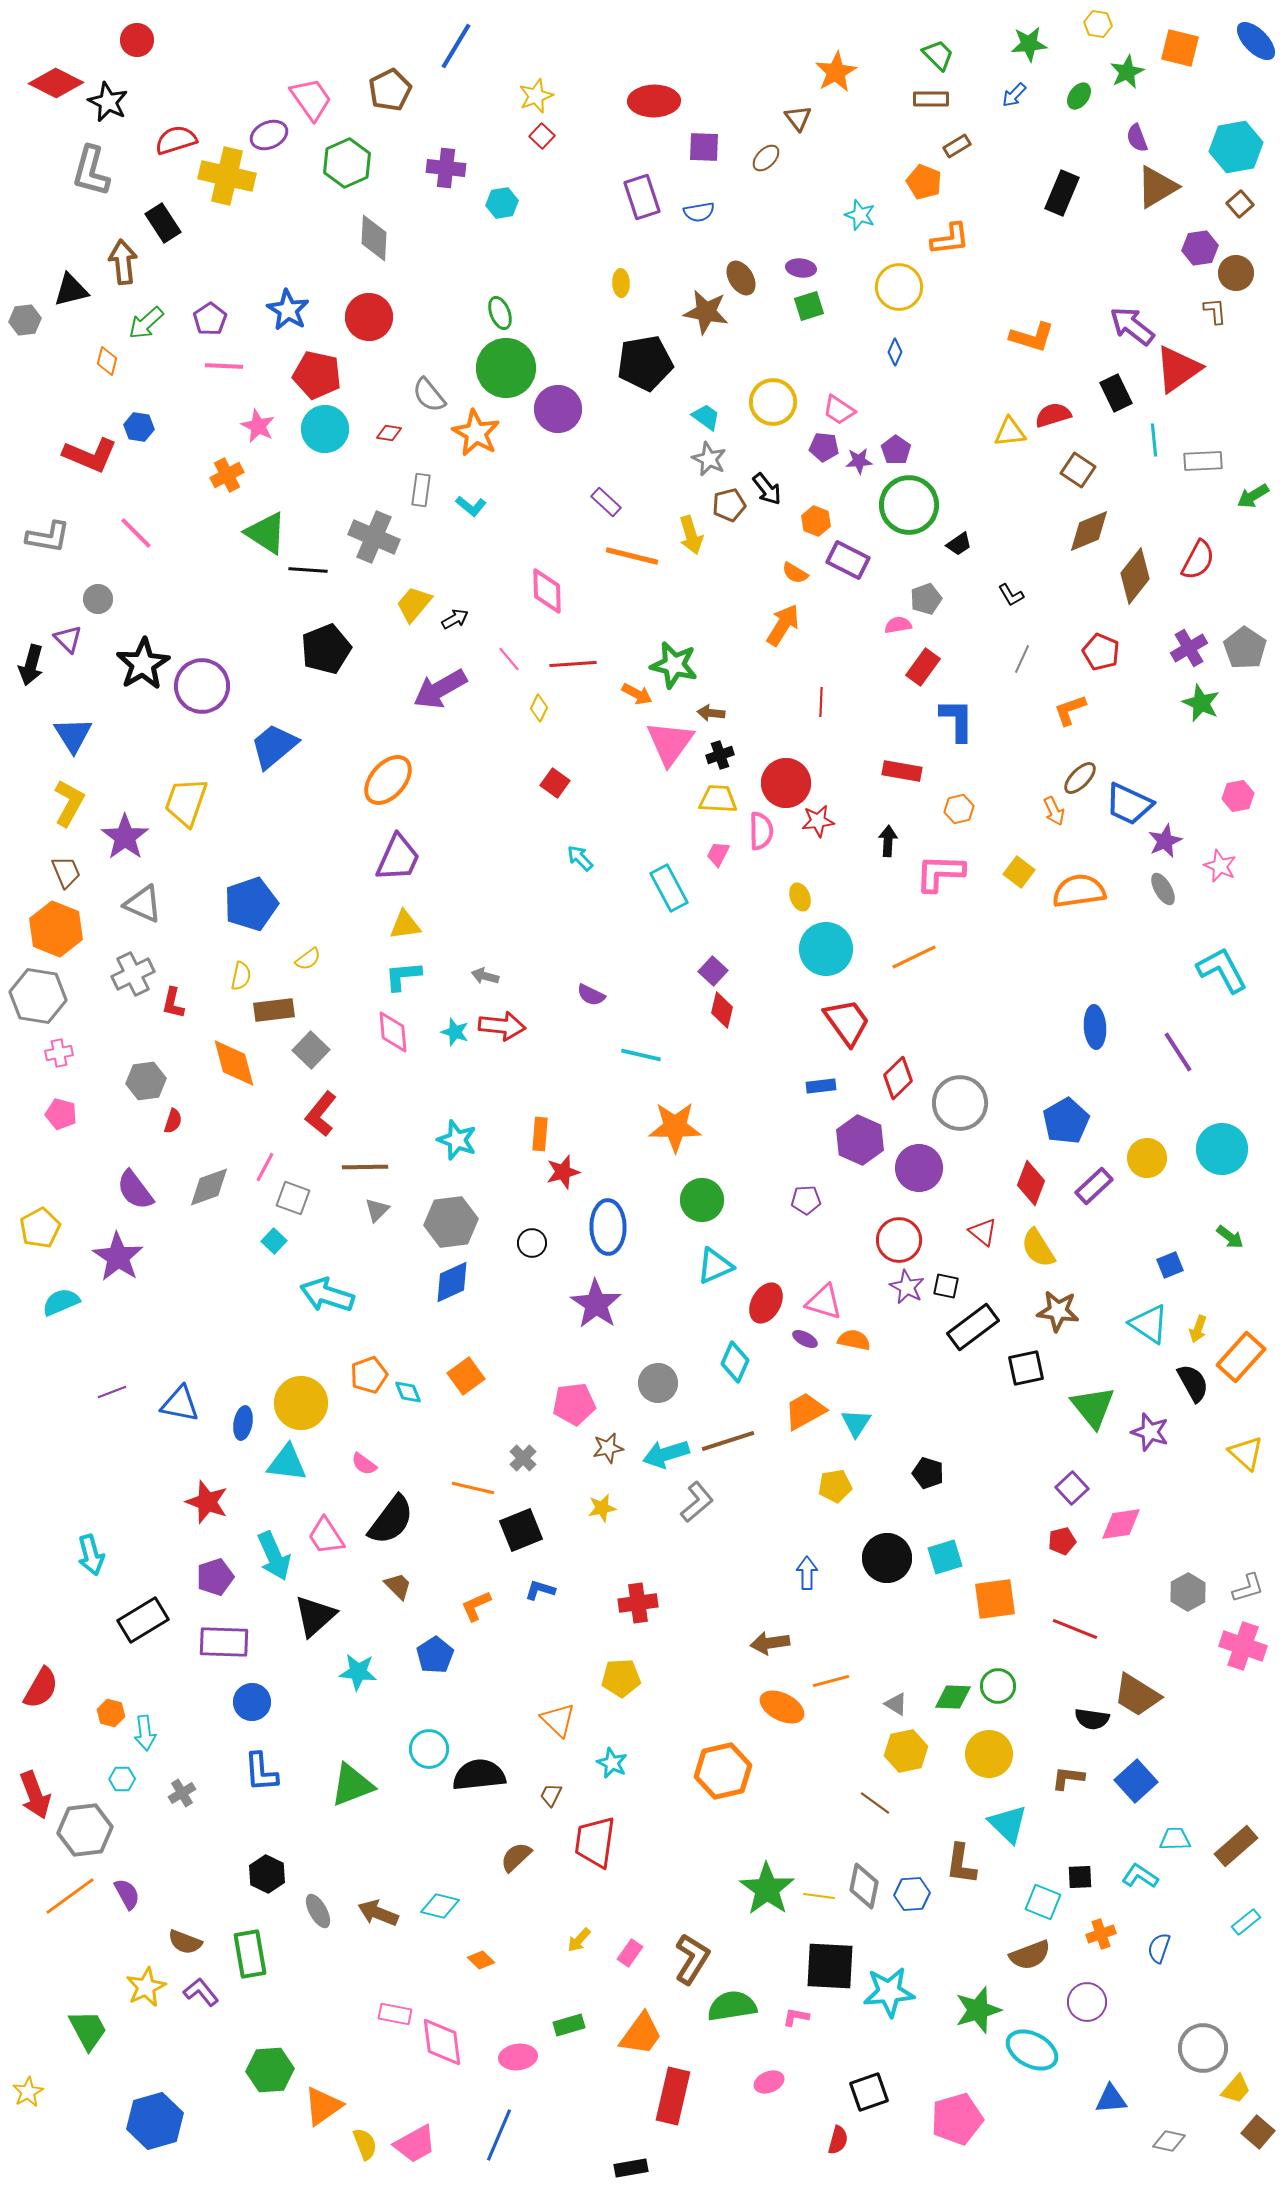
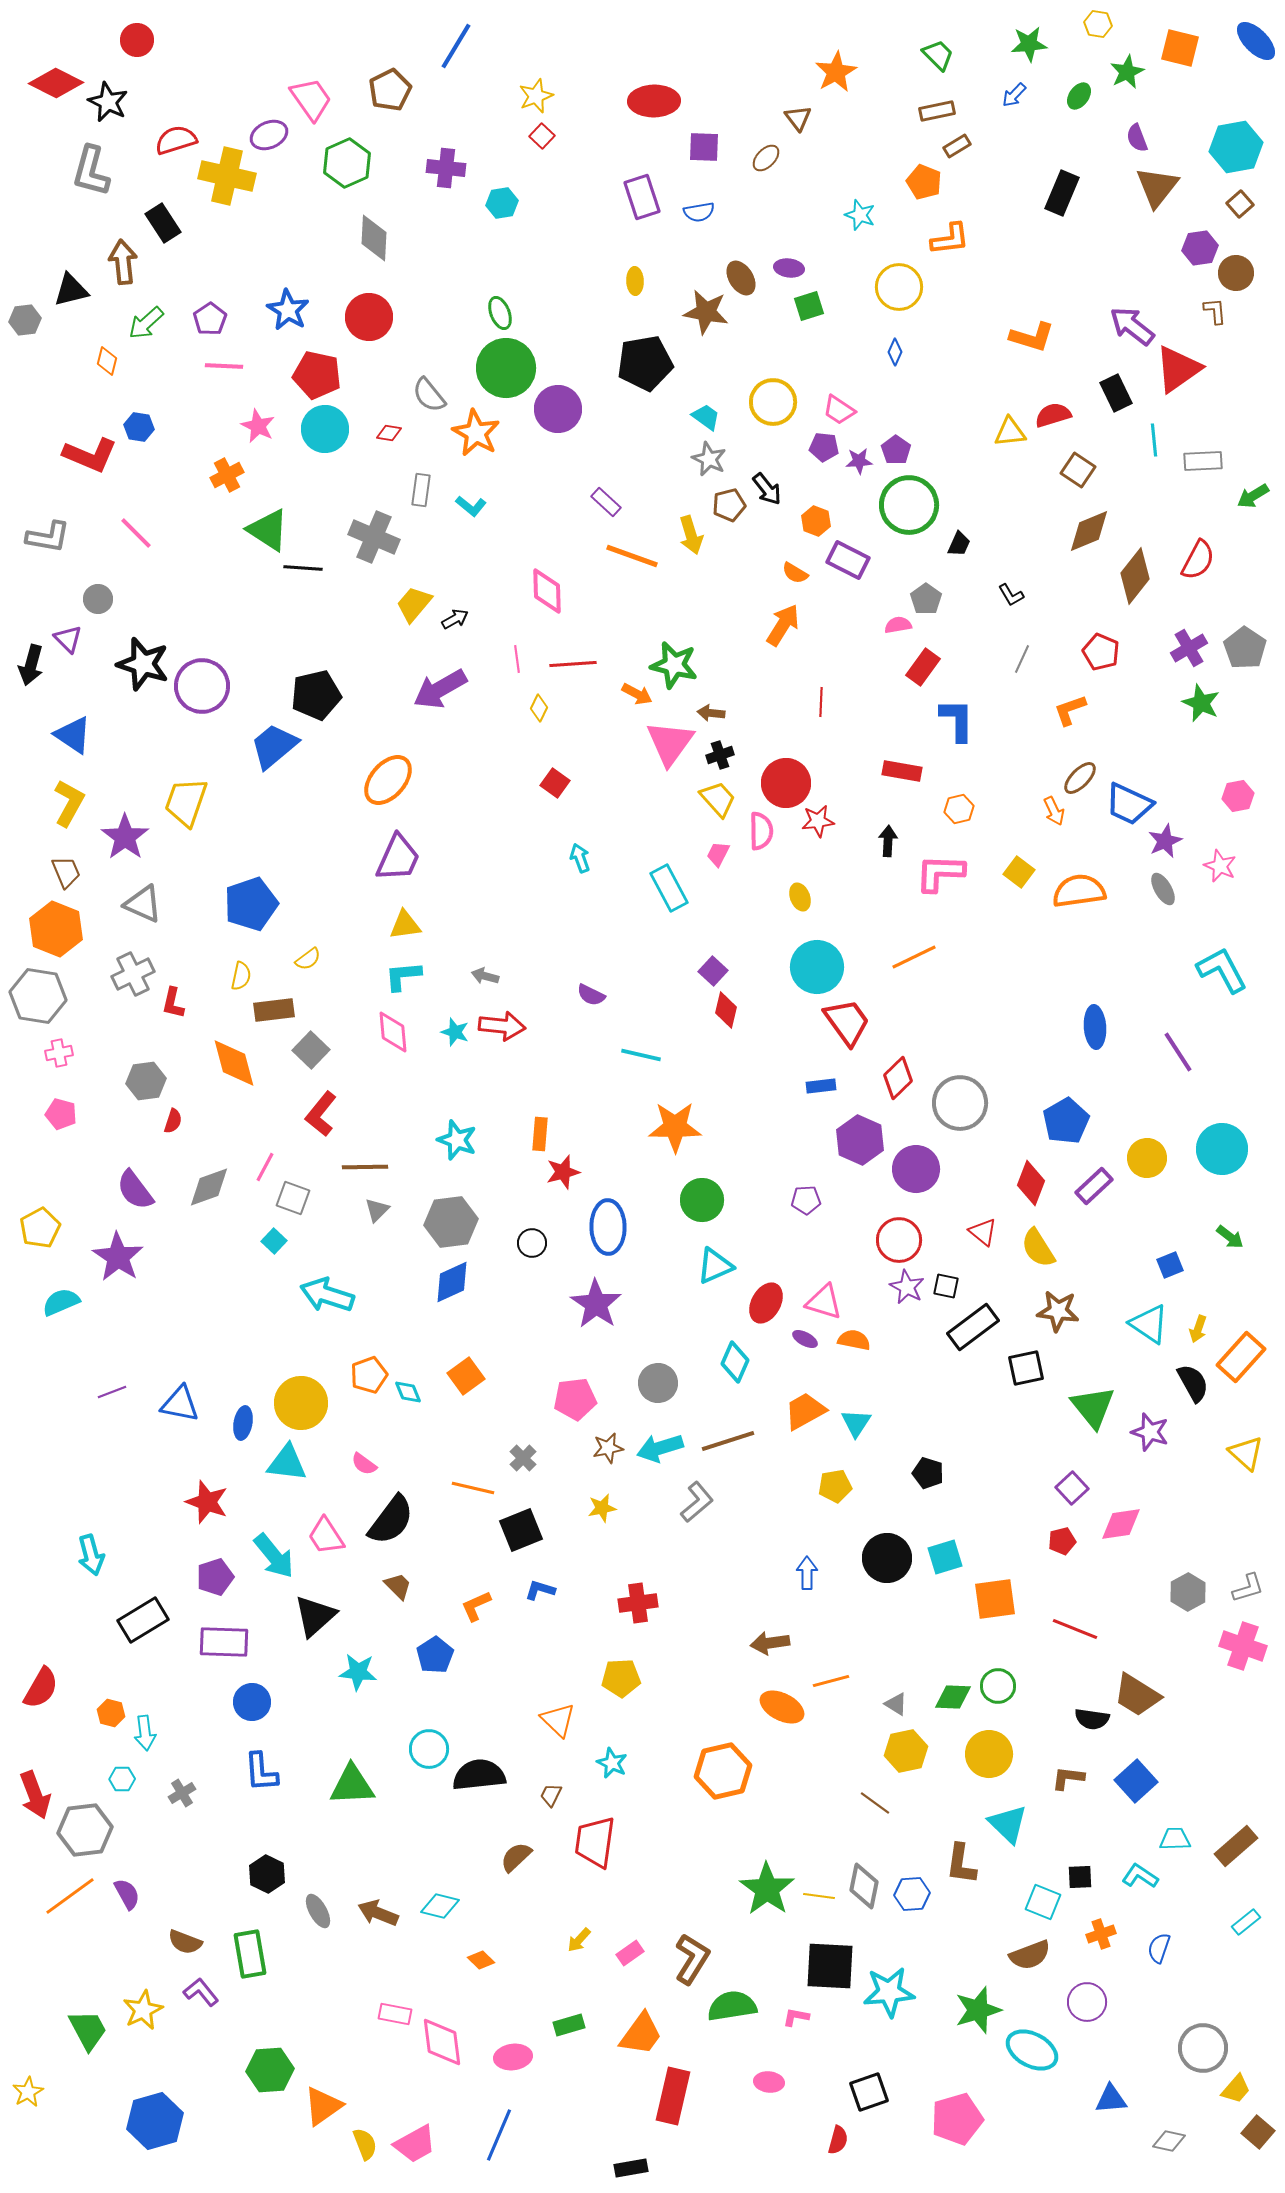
brown rectangle at (931, 99): moved 6 px right, 12 px down; rotated 12 degrees counterclockwise
brown triangle at (1157, 187): rotated 21 degrees counterclockwise
purple ellipse at (801, 268): moved 12 px left
yellow ellipse at (621, 283): moved 14 px right, 2 px up
green triangle at (266, 533): moved 2 px right, 3 px up
black trapezoid at (959, 544): rotated 32 degrees counterclockwise
orange line at (632, 556): rotated 6 degrees clockwise
black line at (308, 570): moved 5 px left, 2 px up
gray pentagon at (926, 599): rotated 16 degrees counterclockwise
black pentagon at (326, 649): moved 10 px left, 46 px down; rotated 9 degrees clockwise
pink line at (509, 659): moved 8 px right; rotated 32 degrees clockwise
black star at (143, 664): rotated 24 degrees counterclockwise
blue triangle at (73, 735): rotated 24 degrees counterclockwise
yellow trapezoid at (718, 799): rotated 45 degrees clockwise
cyan arrow at (580, 858): rotated 24 degrees clockwise
cyan circle at (826, 949): moved 9 px left, 18 px down
red diamond at (722, 1010): moved 4 px right
purple circle at (919, 1168): moved 3 px left, 1 px down
pink pentagon at (574, 1404): moved 1 px right, 5 px up
cyan arrow at (666, 1454): moved 6 px left, 6 px up
cyan arrow at (274, 1556): rotated 15 degrees counterclockwise
green triangle at (352, 1785): rotated 18 degrees clockwise
pink rectangle at (630, 1953): rotated 20 degrees clockwise
yellow star at (146, 1987): moved 3 px left, 23 px down
pink ellipse at (518, 2057): moved 5 px left
pink ellipse at (769, 2082): rotated 28 degrees clockwise
